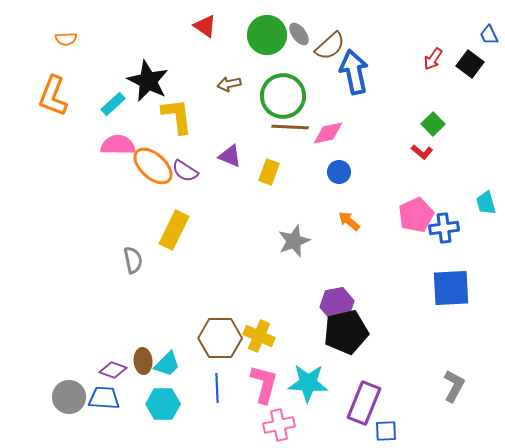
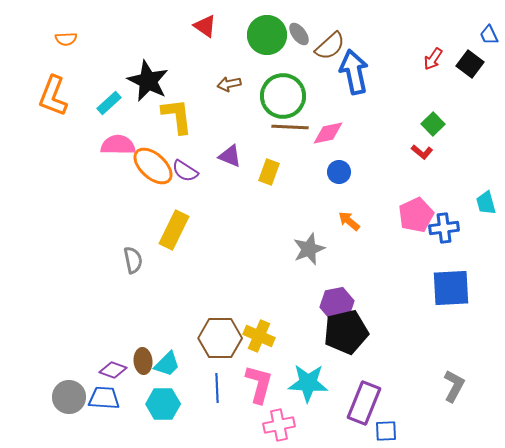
cyan rectangle at (113, 104): moved 4 px left, 1 px up
gray star at (294, 241): moved 15 px right, 8 px down
pink L-shape at (264, 384): moved 5 px left
